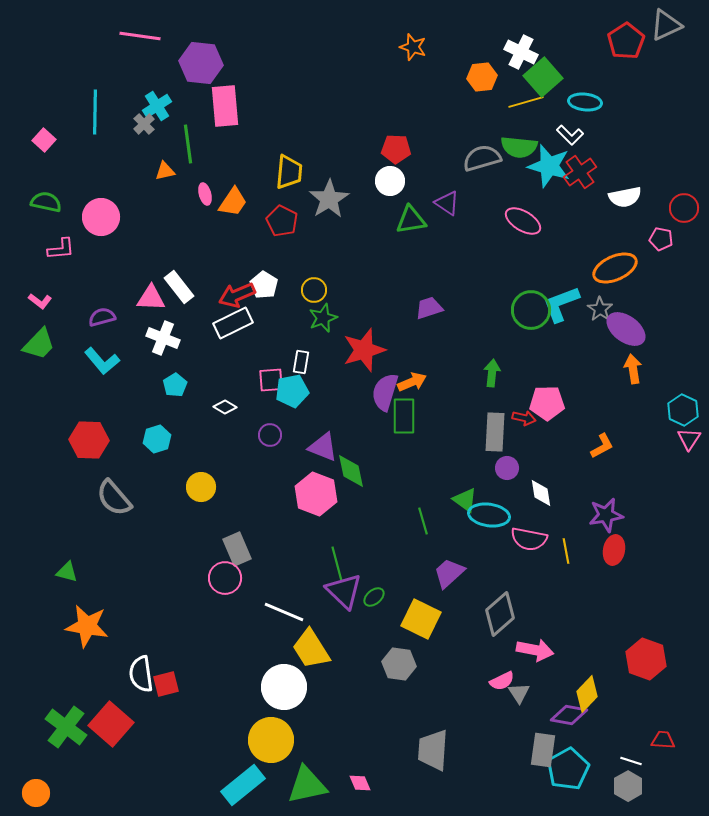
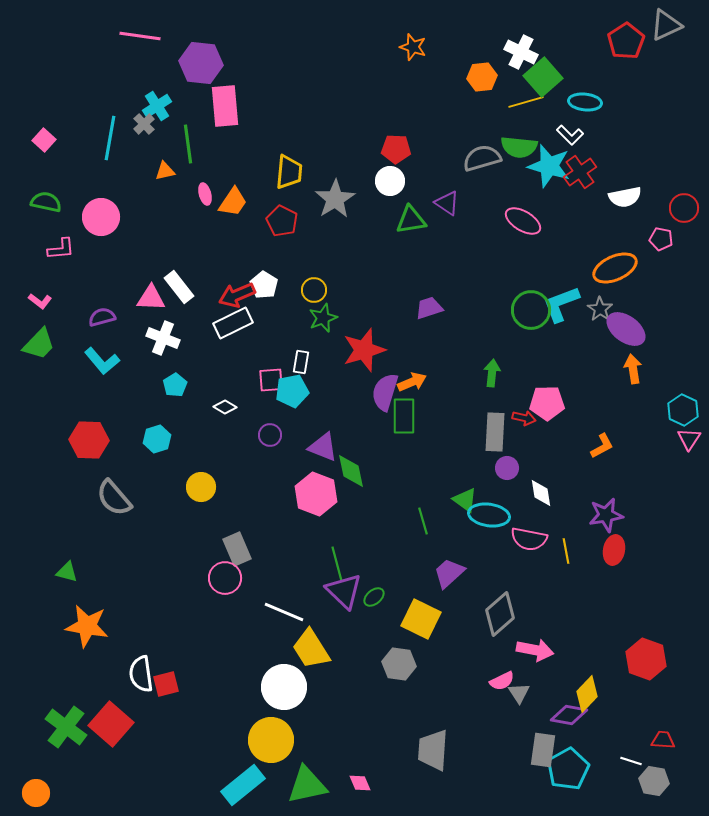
cyan line at (95, 112): moved 15 px right, 26 px down; rotated 9 degrees clockwise
gray star at (329, 199): moved 6 px right
gray hexagon at (628, 786): moved 26 px right, 5 px up; rotated 20 degrees counterclockwise
